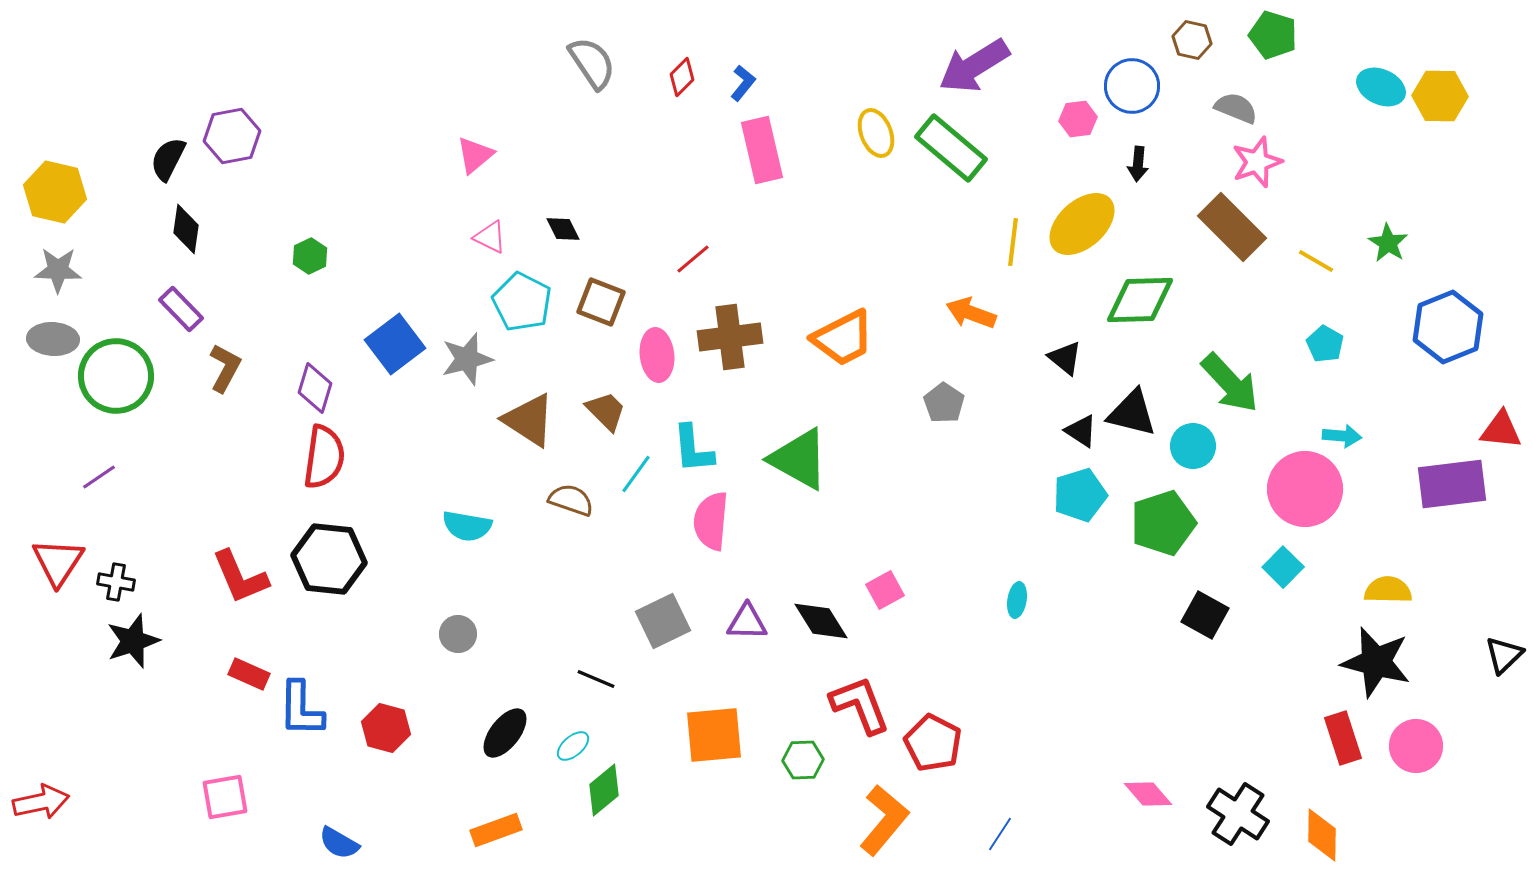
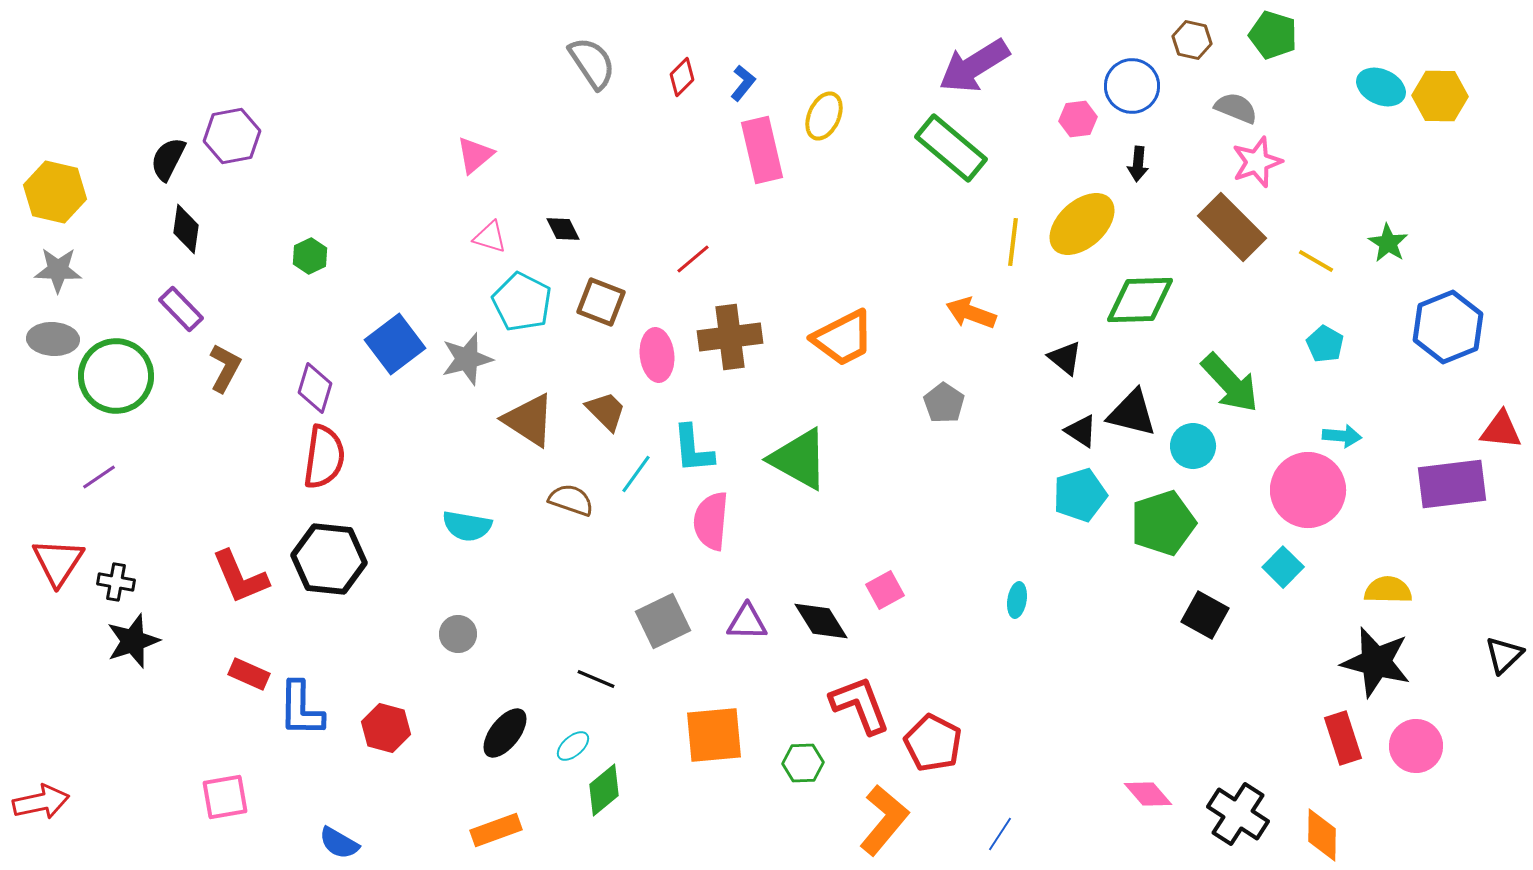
yellow ellipse at (876, 133): moved 52 px left, 17 px up; rotated 45 degrees clockwise
pink triangle at (490, 237): rotated 9 degrees counterclockwise
pink circle at (1305, 489): moved 3 px right, 1 px down
green hexagon at (803, 760): moved 3 px down
